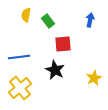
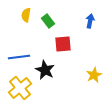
blue arrow: moved 1 px down
black star: moved 10 px left
yellow star: moved 3 px up
